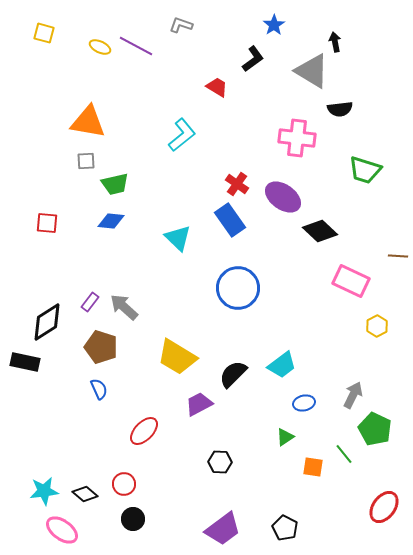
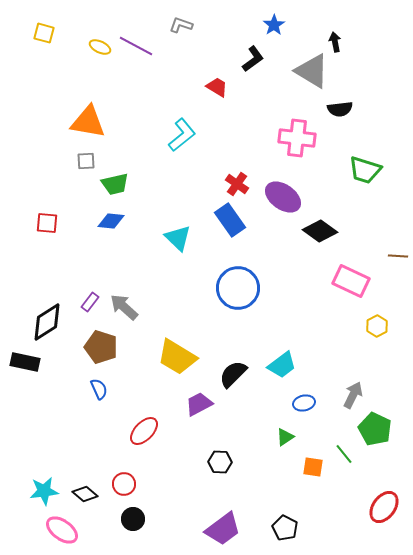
black diamond at (320, 231): rotated 8 degrees counterclockwise
